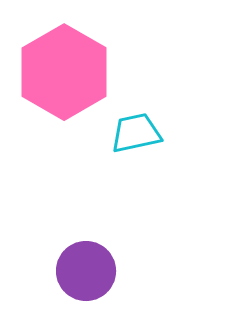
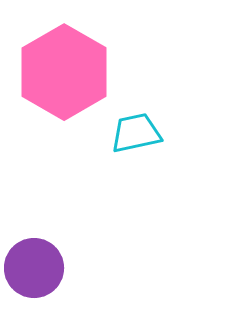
purple circle: moved 52 px left, 3 px up
